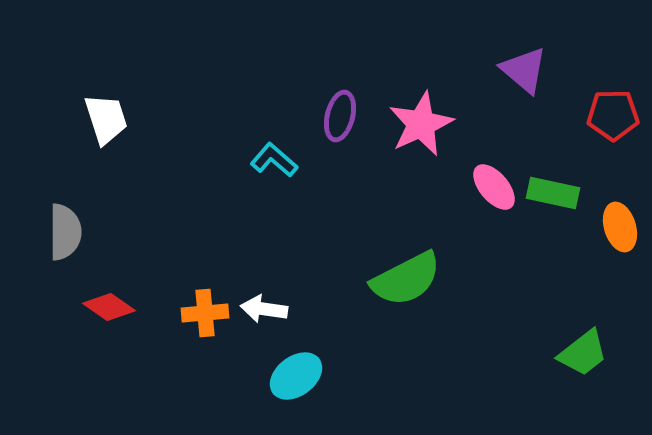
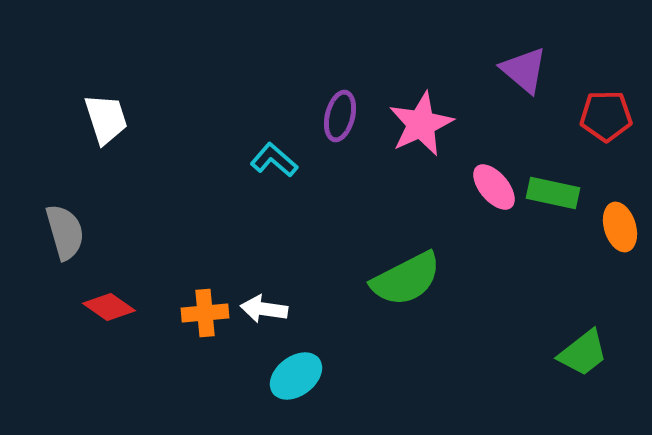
red pentagon: moved 7 px left, 1 px down
gray semicircle: rotated 16 degrees counterclockwise
